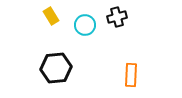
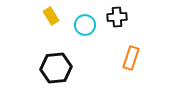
black cross: rotated 12 degrees clockwise
orange rectangle: moved 17 px up; rotated 15 degrees clockwise
